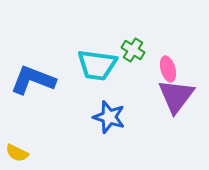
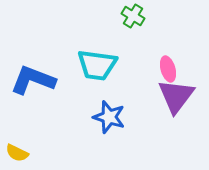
green cross: moved 34 px up
